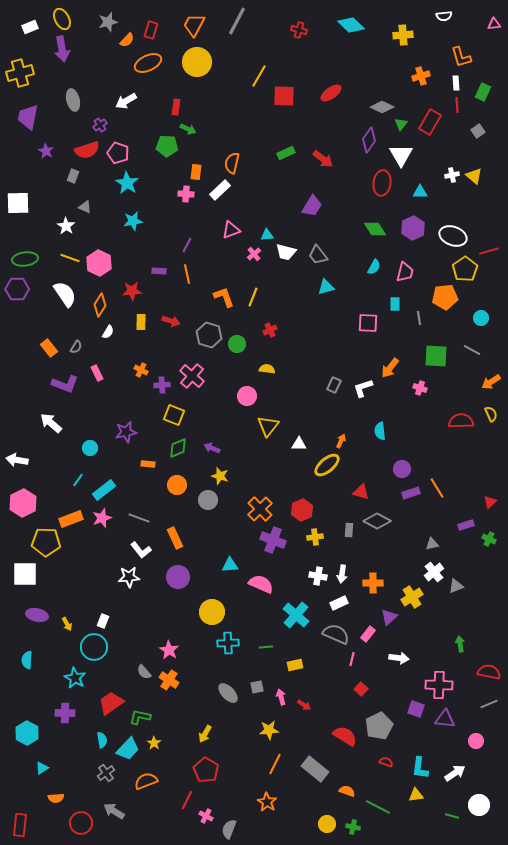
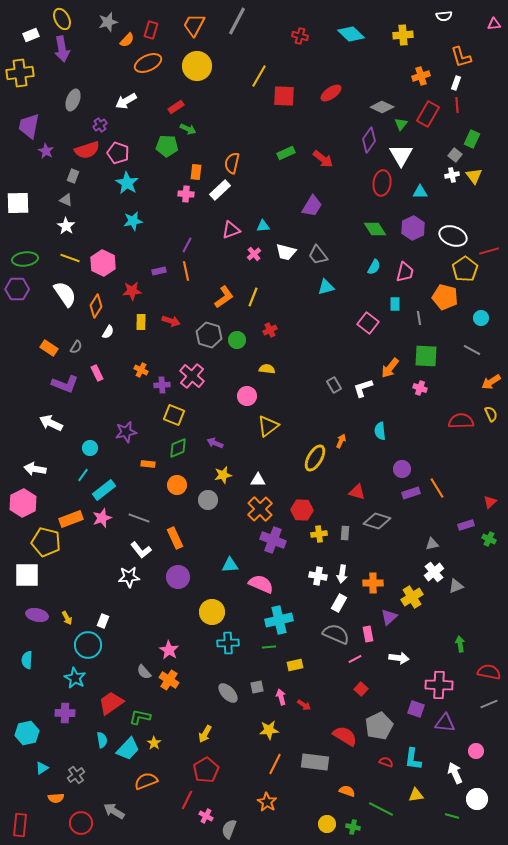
cyan diamond at (351, 25): moved 9 px down
white rectangle at (30, 27): moved 1 px right, 8 px down
red cross at (299, 30): moved 1 px right, 6 px down
yellow circle at (197, 62): moved 4 px down
yellow cross at (20, 73): rotated 8 degrees clockwise
white rectangle at (456, 83): rotated 24 degrees clockwise
green rectangle at (483, 92): moved 11 px left, 47 px down
gray ellipse at (73, 100): rotated 35 degrees clockwise
red rectangle at (176, 107): rotated 49 degrees clockwise
purple trapezoid at (28, 117): moved 1 px right, 9 px down
red rectangle at (430, 122): moved 2 px left, 8 px up
gray square at (478, 131): moved 23 px left, 24 px down; rotated 16 degrees counterclockwise
yellow triangle at (474, 176): rotated 12 degrees clockwise
gray triangle at (85, 207): moved 19 px left, 7 px up
cyan triangle at (267, 235): moved 4 px left, 9 px up
pink hexagon at (99, 263): moved 4 px right
purple rectangle at (159, 271): rotated 16 degrees counterclockwise
orange line at (187, 274): moved 1 px left, 3 px up
orange L-shape at (224, 297): rotated 75 degrees clockwise
orange pentagon at (445, 297): rotated 20 degrees clockwise
orange diamond at (100, 305): moved 4 px left, 1 px down
pink square at (368, 323): rotated 35 degrees clockwise
green circle at (237, 344): moved 4 px up
orange rectangle at (49, 348): rotated 18 degrees counterclockwise
green square at (436, 356): moved 10 px left
gray rectangle at (334, 385): rotated 56 degrees counterclockwise
white arrow at (51, 423): rotated 15 degrees counterclockwise
yellow triangle at (268, 426): rotated 15 degrees clockwise
white triangle at (299, 444): moved 41 px left, 36 px down
purple arrow at (212, 448): moved 3 px right, 5 px up
white arrow at (17, 460): moved 18 px right, 9 px down
yellow ellipse at (327, 465): moved 12 px left, 7 px up; rotated 20 degrees counterclockwise
yellow star at (220, 476): moved 3 px right, 1 px up; rotated 30 degrees counterclockwise
cyan line at (78, 480): moved 5 px right, 5 px up
red triangle at (361, 492): moved 4 px left
red hexagon at (302, 510): rotated 25 degrees clockwise
gray diamond at (377, 521): rotated 12 degrees counterclockwise
gray rectangle at (349, 530): moved 4 px left, 3 px down
yellow cross at (315, 537): moved 4 px right, 3 px up
yellow pentagon at (46, 542): rotated 12 degrees clockwise
white square at (25, 574): moved 2 px right, 1 px down
white rectangle at (339, 603): rotated 36 degrees counterclockwise
cyan cross at (296, 615): moved 17 px left, 5 px down; rotated 36 degrees clockwise
yellow arrow at (67, 624): moved 6 px up
pink rectangle at (368, 634): rotated 49 degrees counterclockwise
cyan circle at (94, 647): moved 6 px left, 2 px up
green line at (266, 647): moved 3 px right
pink line at (352, 659): moved 3 px right; rotated 48 degrees clockwise
purple triangle at (445, 719): moved 4 px down
cyan hexagon at (27, 733): rotated 20 degrees clockwise
pink circle at (476, 741): moved 10 px down
cyan L-shape at (420, 768): moved 7 px left, 9 px up
gray rectangle at (315, 769): moved 7 px up; rotated 32 degrees counterclockwise
red pentagon at (206, 770): rotated 10 degrees clockwise
gray cross at (106, 773): moved 30 px left, 2 px down
white arrow at (455, 773): rotated 80 degrees counterclockwise
white circle at (479, 805): moved 2 px left, 6 px up
green line at (378, 807): moved 3 px right, 2 px down
